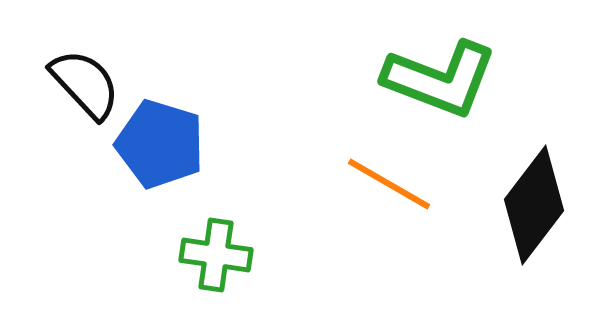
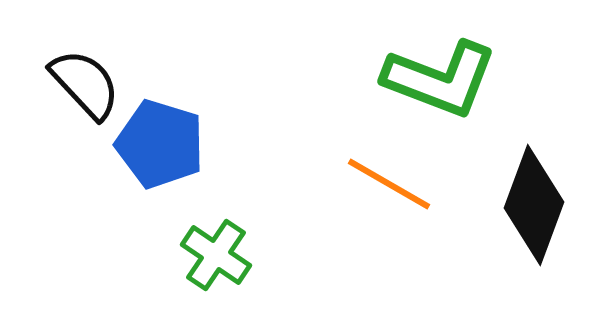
black diamond: rotated 17 degrees counterclockwise
green cross: rotated 26 degrees clockwise
